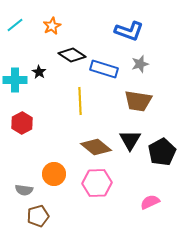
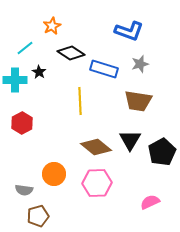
cyan line: moved 10 px right, 23 px down
black diamond: moved 1 px left, 2 px up
